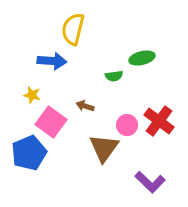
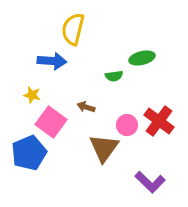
brown arrow: moved 1 px right, 1 px down
